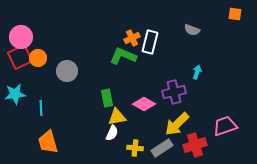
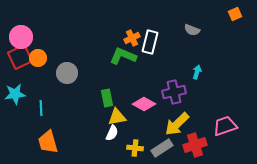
orange square: rotated 32 degrees counterclockwise
gray circle: moved 2 px down
